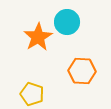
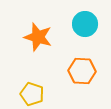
cyan circle: moved 18 px right, 2 px down
orange star: rotated 24 degrees counterclockwise
